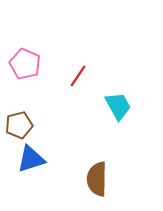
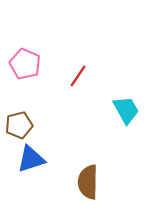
cyan trapezoid: moved 8 px right, 4 px down
brown semicircle: moved 9 px left, 3 px down
